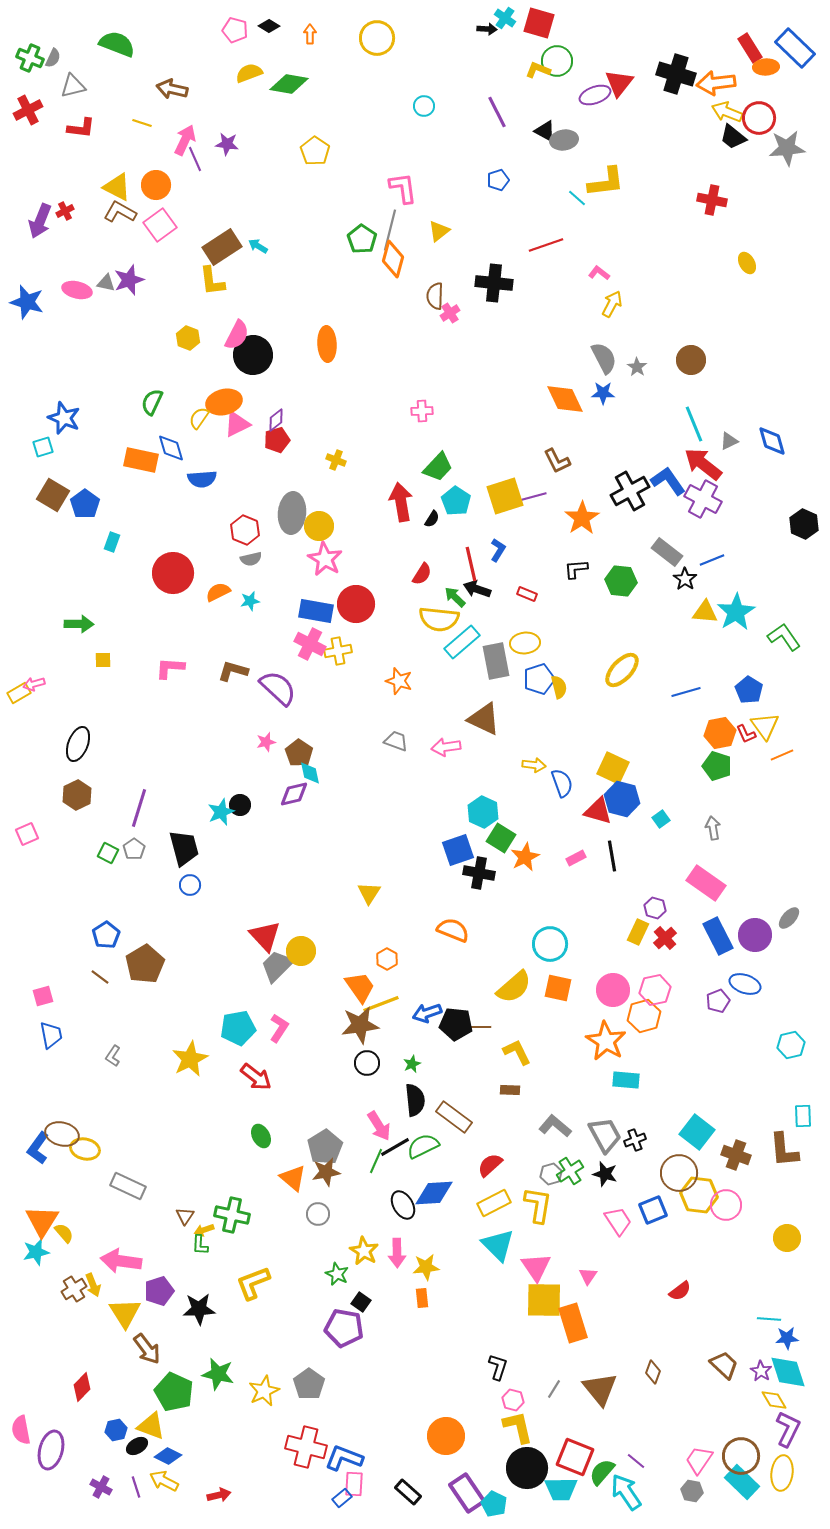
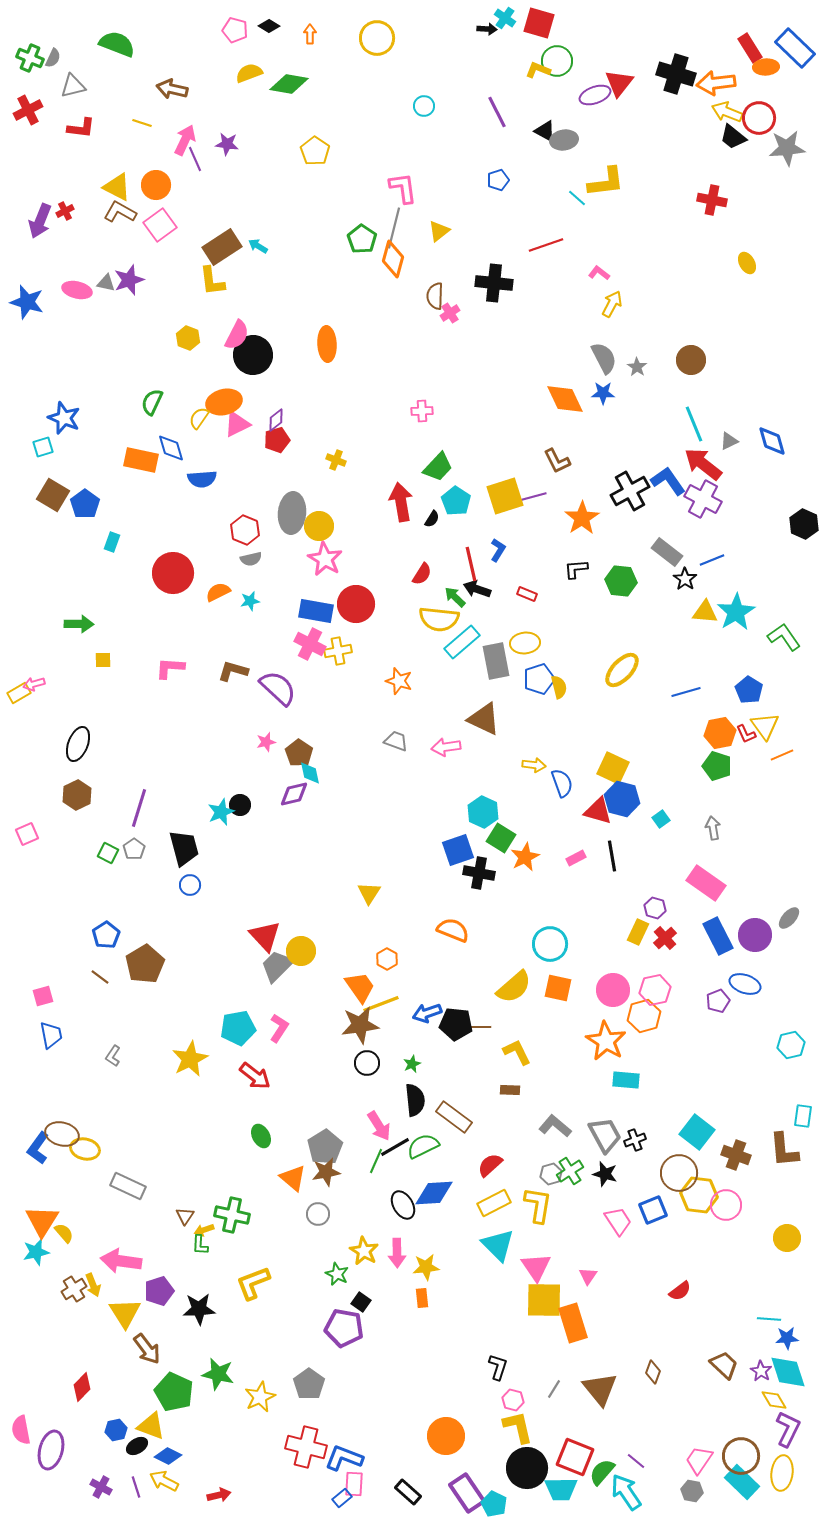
gray line at (390, 230): moved 4 px right, 2 px up
red arrow at (256, 1077): moved 1 px left, 1 px up
cyan rectangle at (803, 1116): rotated 10 degrees clockwise
yellow star at (264, 1391): moved 4 px left, 6 px down
